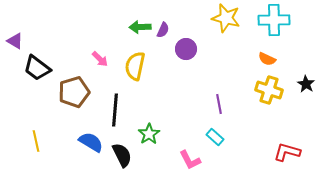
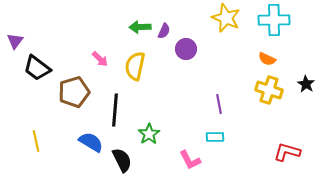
yellow star: rotated 8 degrees clockwise
purple semicircle: moved 1 px right, 1 px down
purple triangle: rotated 36 degrees clockwise
cyan rectangle: rotated 42 degrees counterclockwise
black semicircle: moved 5 px down
